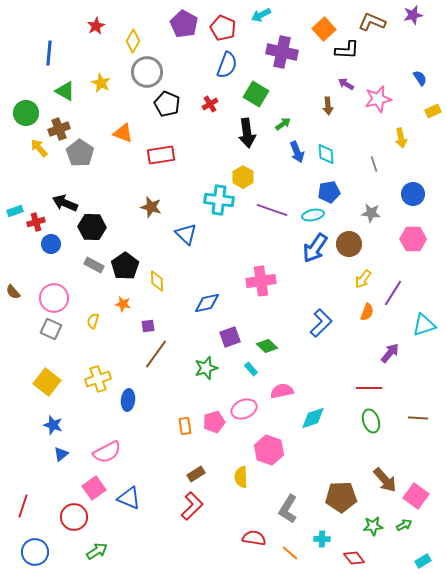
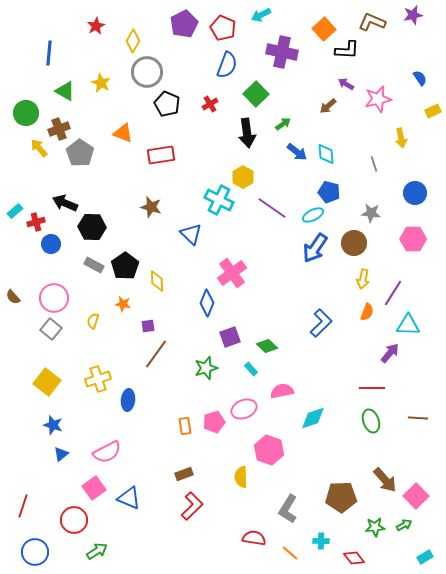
purple pentagon at (184, 24): rotated 16 degrees clockwise
green square at (256, 94): rotated 15 degrees clockwise
brown arrow at (328, 106): rotated 54 degrees clockwise
blue arrow at (297, 152): rotated 30 degrees counterclockwise
blue pentagon at (329, 192): rotated 25 degrees clockwise
blue circle at (413, 194): moved 2 px right, 1 px up
cyan cross at (219, 200): rotated 20 degrees clockwise
purple line at (272, 210): moved 2 px up; rotated 16 degrees clockwise
cyan rectangle at (15, 211): rotated 21 degrees counterclockwise
cyan ellipse at (313, 215): rotated 15 degrees counterclockwise
blue triangle at (186, 234): moved 5 px right
brown circle at (349, 244): moved 5 px right, 1 px up
yellow arrow at (363, 279): rotated 24 degrees counterclockwise
pink cross at (261, 281): moved 29 px left, 8 px up; rotated 28 degrees counterclockwise
brown semicircle at (13, 292): moved 5 px down
blue diamond at (207, 303): rotated 56 degrees counterclockwise
cyan triangle at (424, 325): moved 16 px left; rotated 20 degrees clockwise
gray square at (51, 329): rotated 15 degrees clockwise
red line at (369, 388): moved 3 px right
brown rectangle at (196, 474): moved 12 px left; rotated 12 degrees clockwise
pink square at (416, 496): rotated 10 degrees clockwise
red circle at (74, 517): moved 3 px down
green star at (373, 526): moved 2 px right, 1 px down
cyan cross at (322, 539): moved 1 px left, 2 px down
cyan rectangle at (423, 561): moved 2 px right, 4 px up
